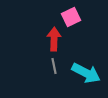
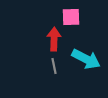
pink square: rotated 24 degrees clockwise
cyan arrow: moved 14 px up
